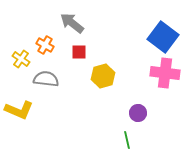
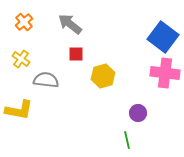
gray arrow: moved 2 px left, 1 px down
orange cross: moved 21 px left, 23 px up; rotated 18 degrees clockwise
red square: moved 3 px left, 2 px down
gray semicircle: moved 1 px down
yellow L-shape: rotated 12 degrees counterclockwise
